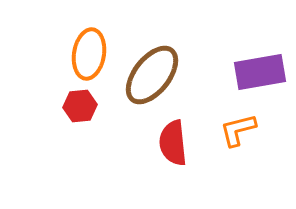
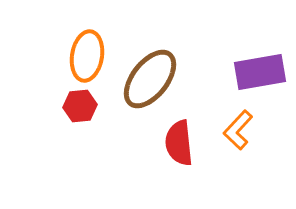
orange ellipse: moved 2 px left, 2 px down
brown ellipse: moved 2 px left, 4 px down
orange L-shape: rotated 33 degrees counterclockwise
red semicircle: moved 6 px right
